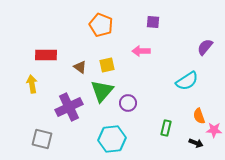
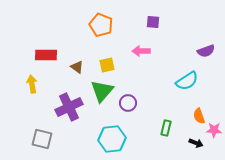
purple semicircle: moved 1 px right, 4 px down; rotated 150 degrees counterclockwise
brown triangle: moved 3 px left
